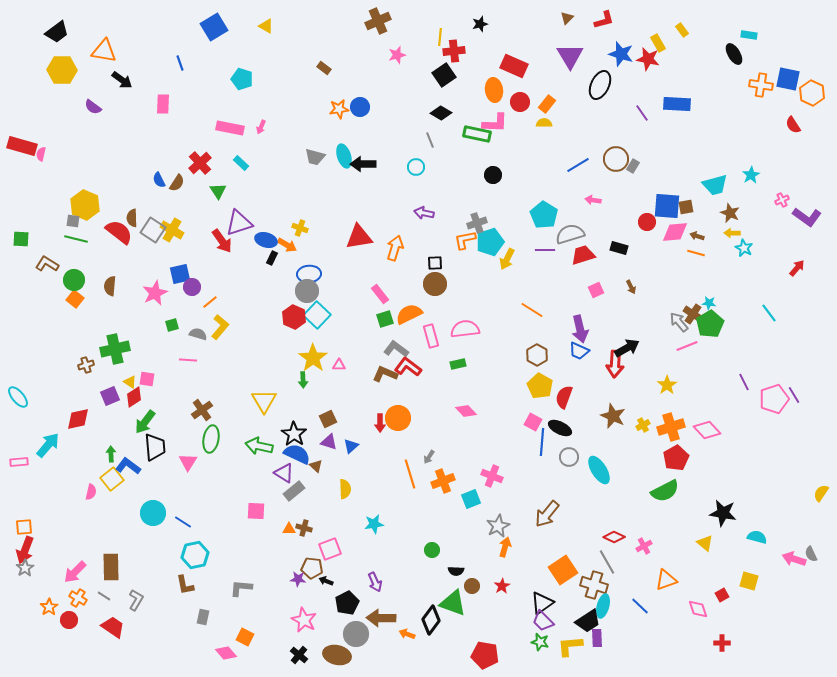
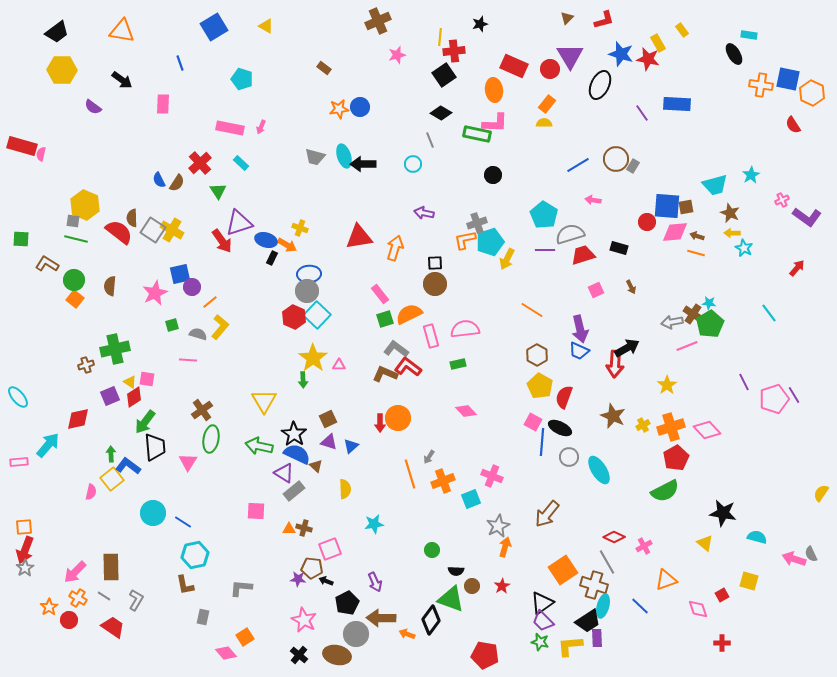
orange triangle at (104, 51): moved 18 px right, 20 px up
red circle at (520, 102): moved 30 px right, 33 px up
cyan circle at (416, 167): moved 3 px left, 3 px up
gray arrow at (679, 322): moved 7 px left; rotated 60 degrees counterclockwise
green triangle at (453, 603): moved 2 px left, 4 px up
orange square at (245, 637): rotated 30 degrees clockwise
